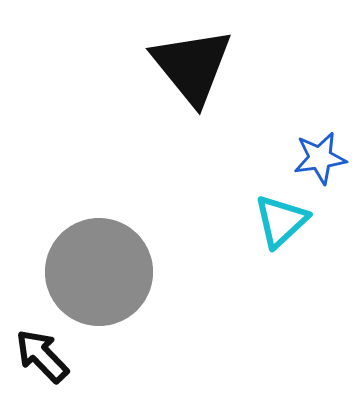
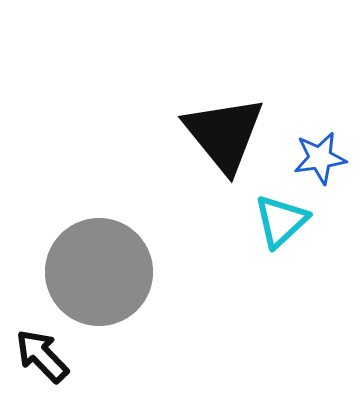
black triangle: moved 32 px right, 68 px down
